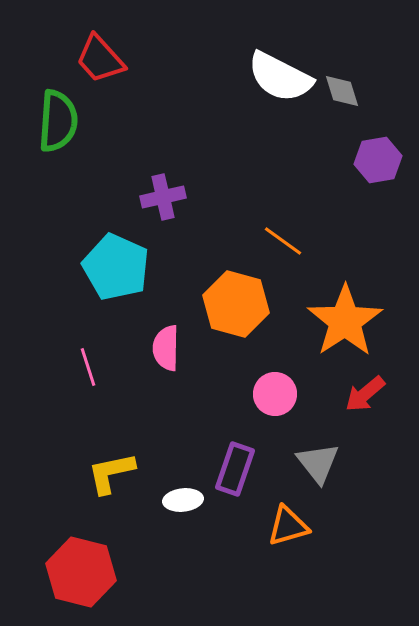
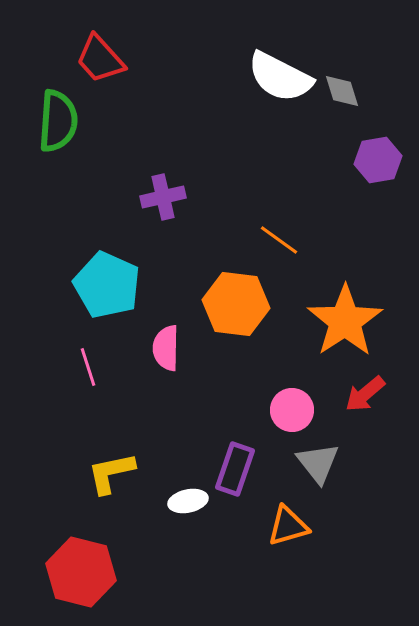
orange line: moved 4 px left, 1 px up
cyan pentagon: moved 9 px left, 18 px down
orange hexagon: rotated 8 degrees counterclockwise
pink circle: moved 17 px right, 16 px down
white ellipse: moved 5 px right, 1 px down; rotated 6 degrees counterclockwise
